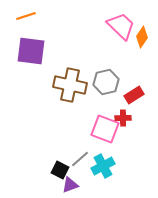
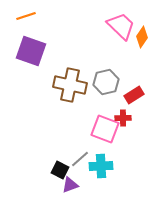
purple square: rotated 12 degrees clockwise
cyan cross: moved 2 px left; rotated 25 degrees clockwise
